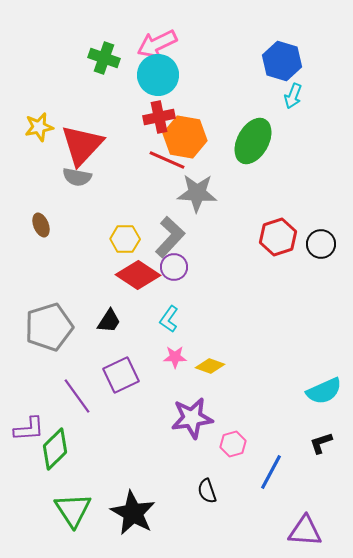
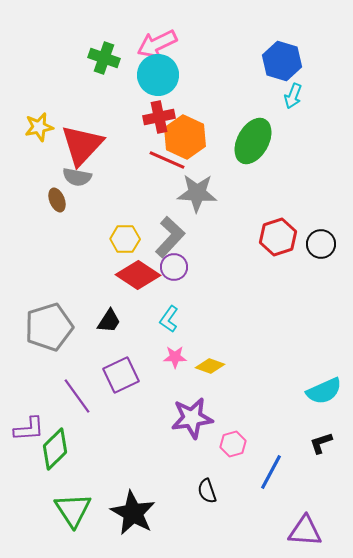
orange hexagon: rotated 15 degrees clockwise
brown ellipse: moved 16 px right, 25 px up
